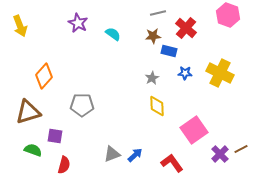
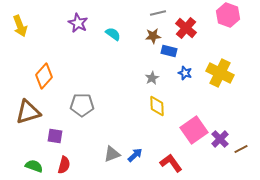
blue star: rotated 16 degrees clockwise
green semicircle: moved 1 px right, 16 px down
purple cross: moved 15 px up
red L-shape: moved 1 px left
